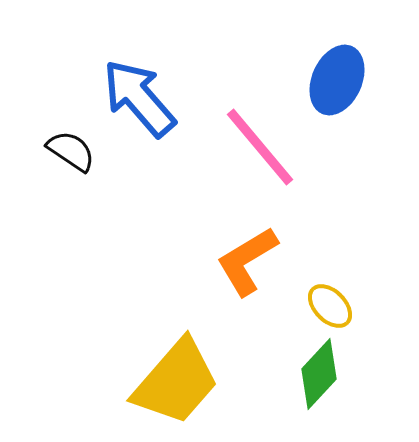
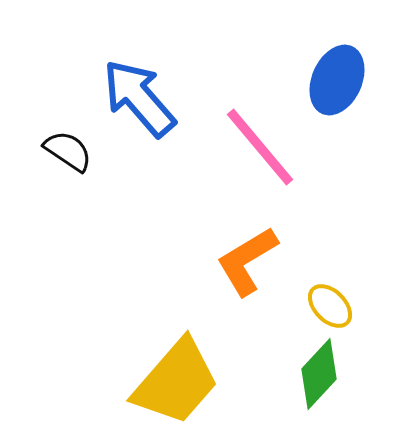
black semicircle: moved 3 px left
